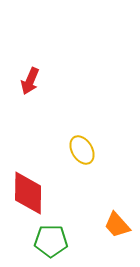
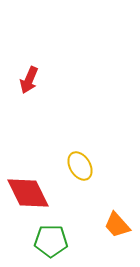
red arrow: moved 1 px left, 1 px up
yellow ellipse: moved 2 px left, 16 px down
red diamond: rotated 27 degrees counterclockwise
